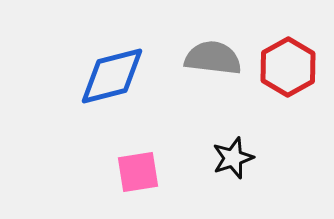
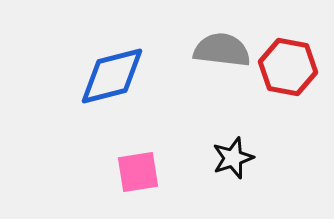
gray semicircle: moved 9 px right, 8 px up
red hexagon: rotated 20 degrees counterclockwise
